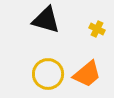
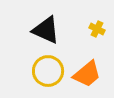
black triangle: moved 10 px down; rotated 8 degrees clockwise
yellow circle: moved 3 px up
